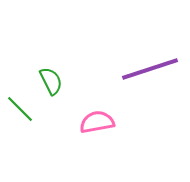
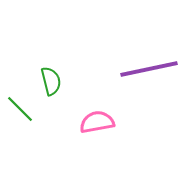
purple line: moved 1 px left; rotated 6 degrees clockwise
green semicircle: rotated 12 degrees clockwise
